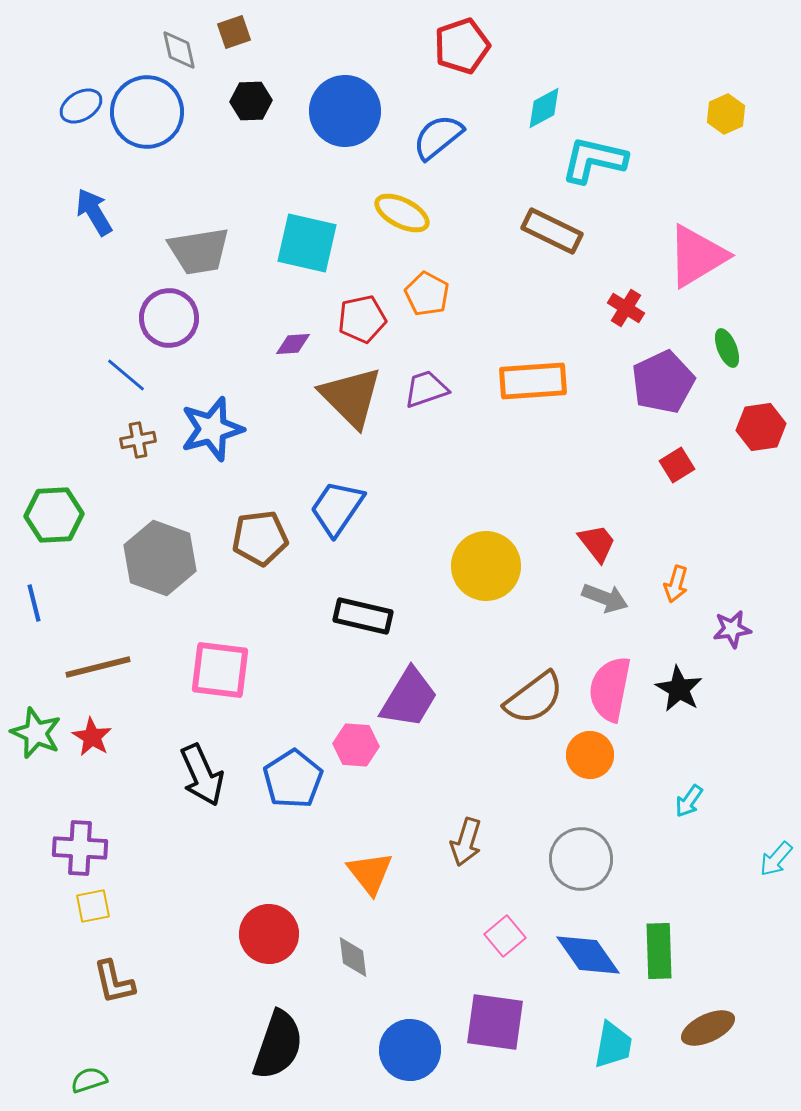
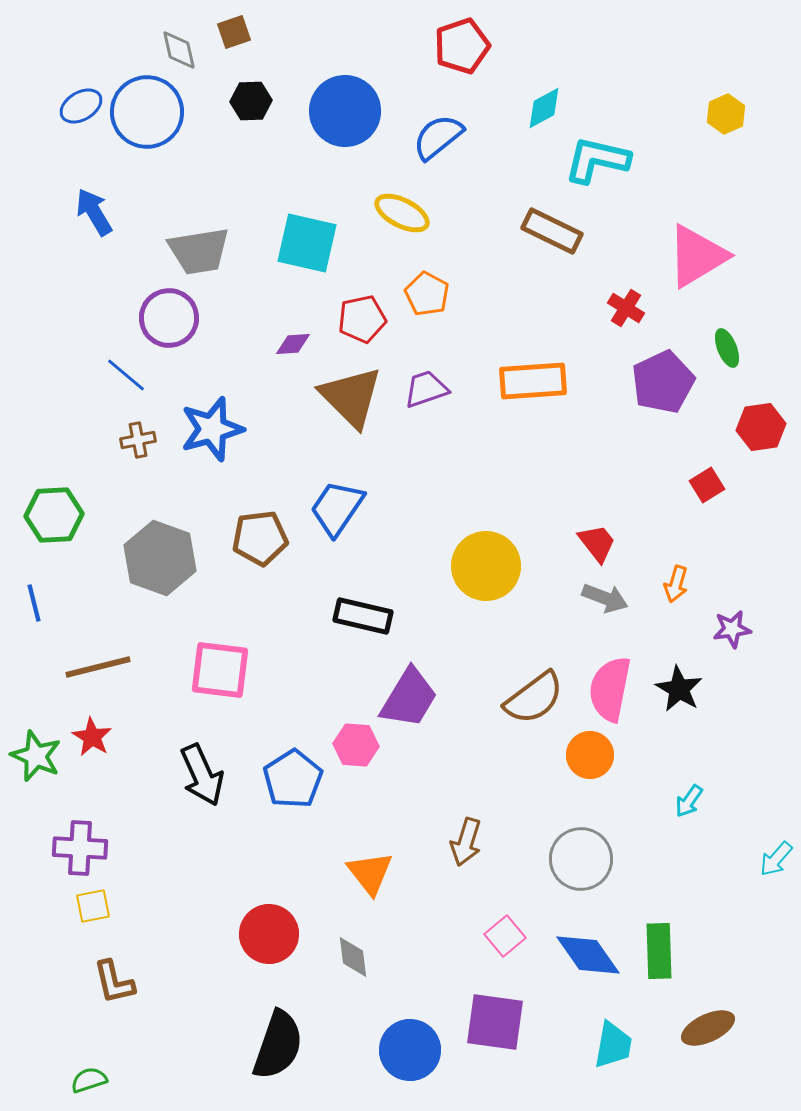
cyan L-shape at (594, 160): moved 3 px right
red square at (677, 465): moved 30 px right, 20 px down
green star at (36, 733): moved 23 px down
